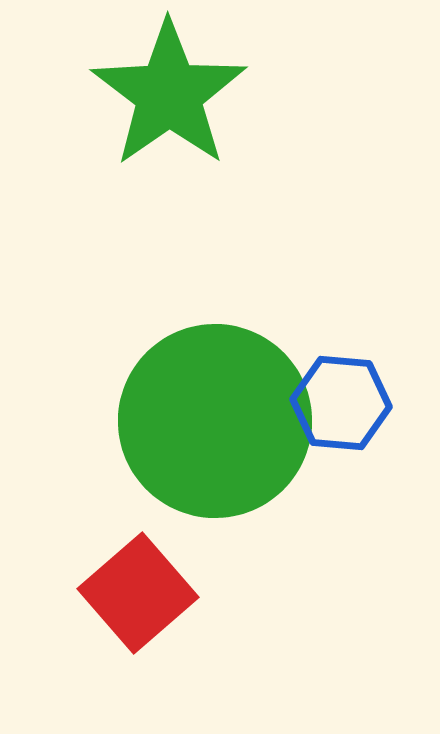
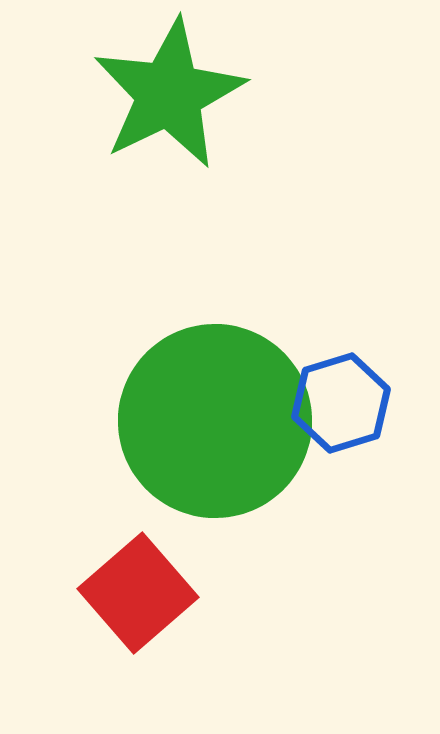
green star: rotated 9 degrees clockwise
blue hexagon: rotated 22 degrees counterclockwise
